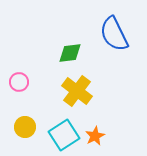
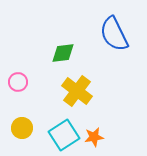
green diamond: moved 7 px left
pink circle: moved 1 px left
yellow circle: moved 3 px left, 1 px down
orange star: moved 1 px left, 1 px down; rotated 18 degrees clockwise
